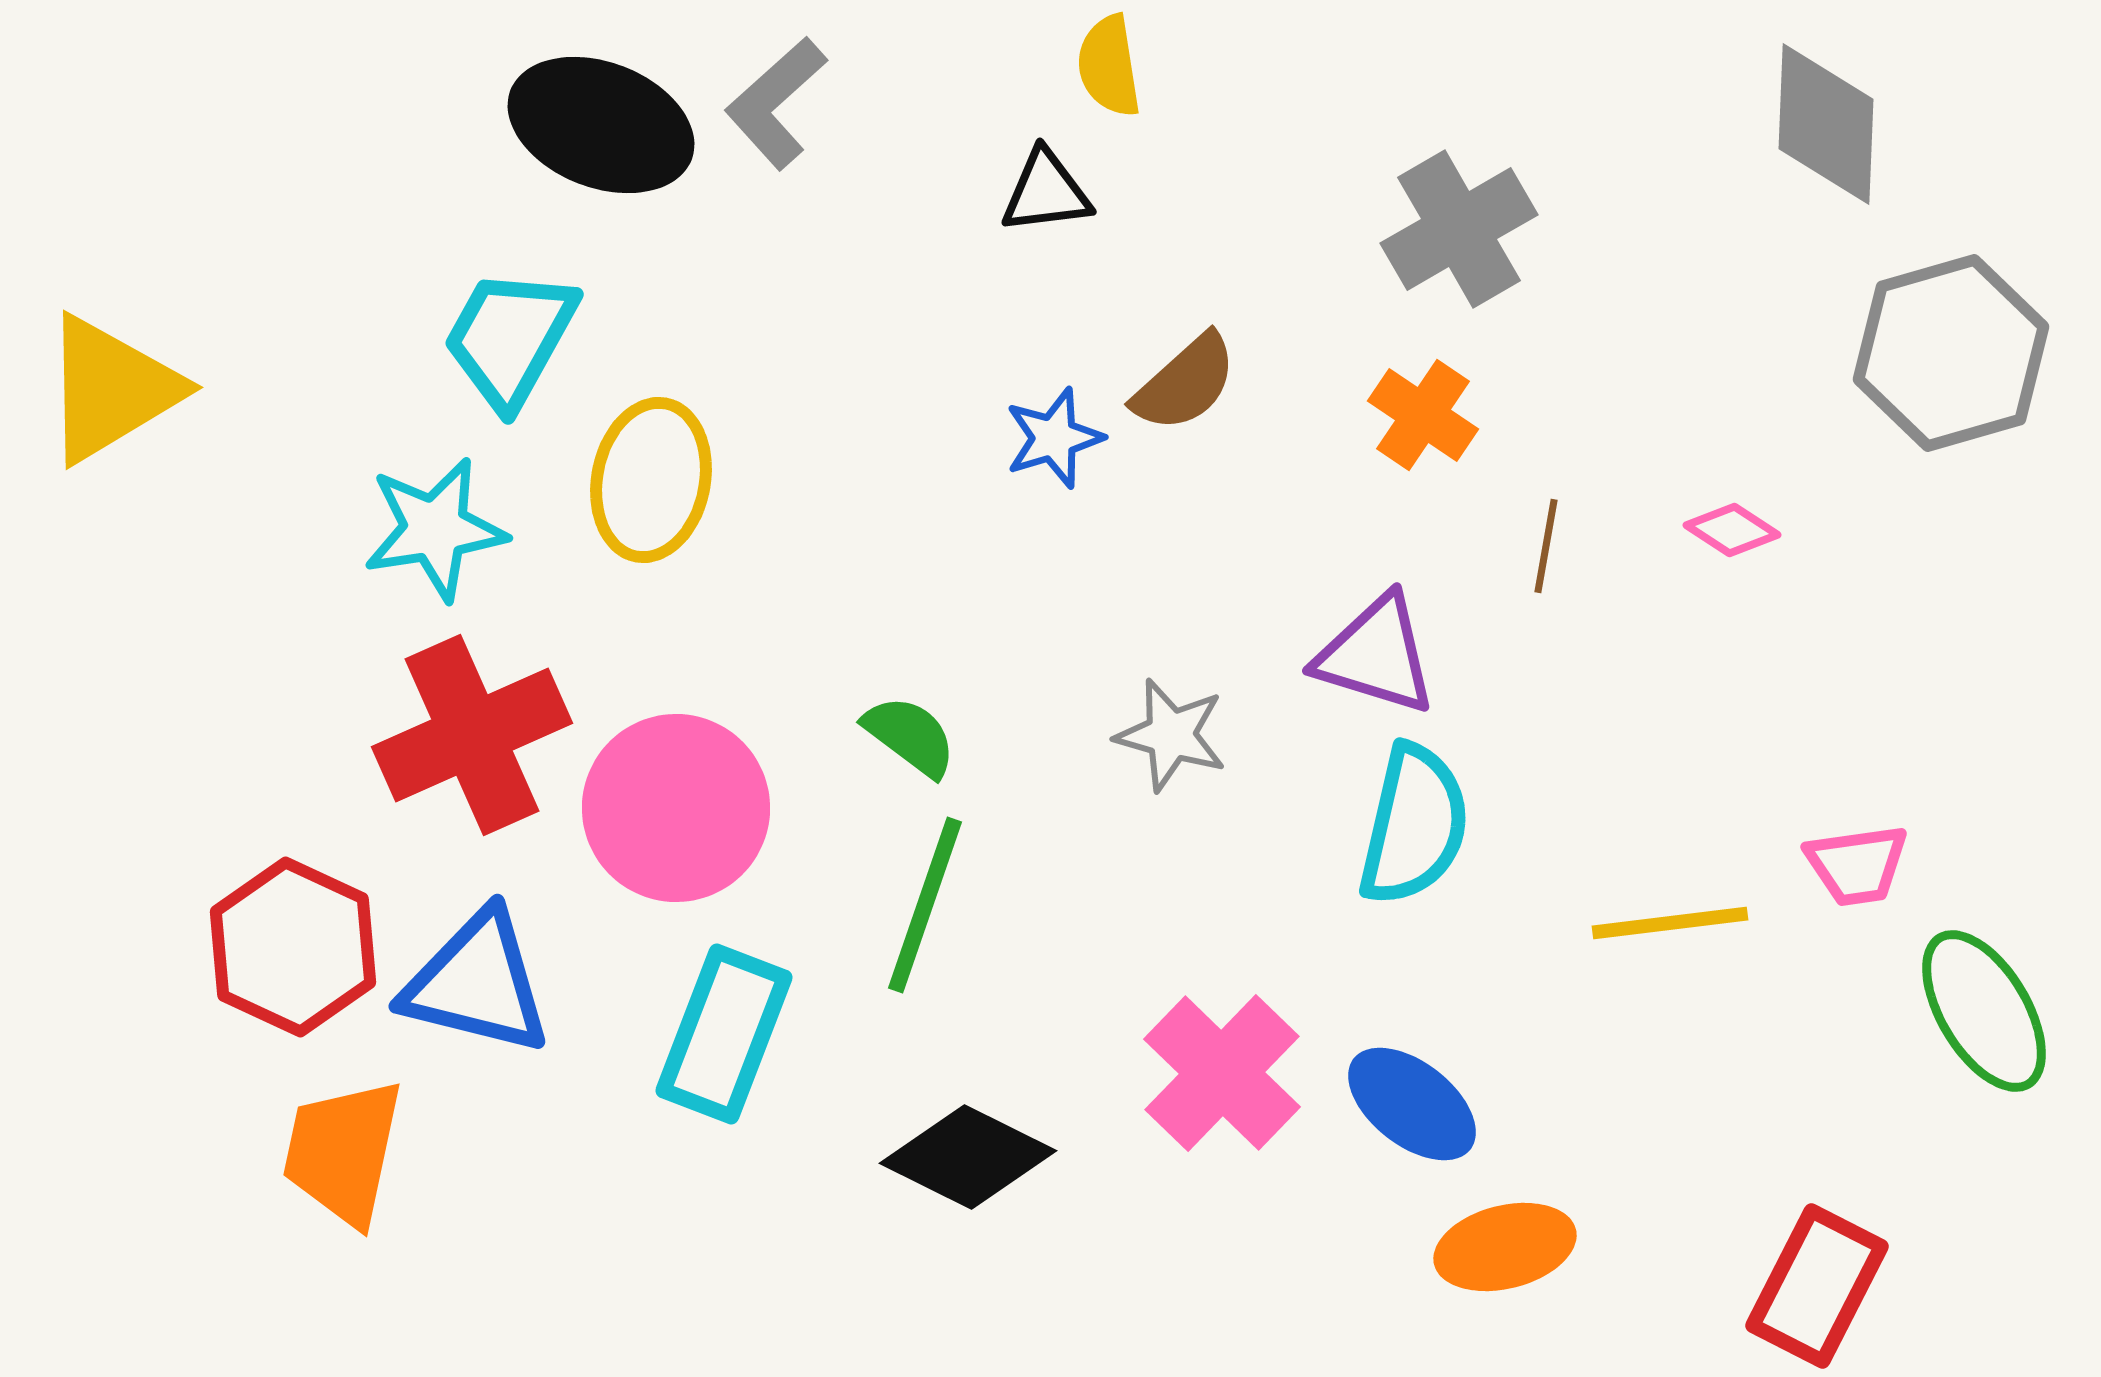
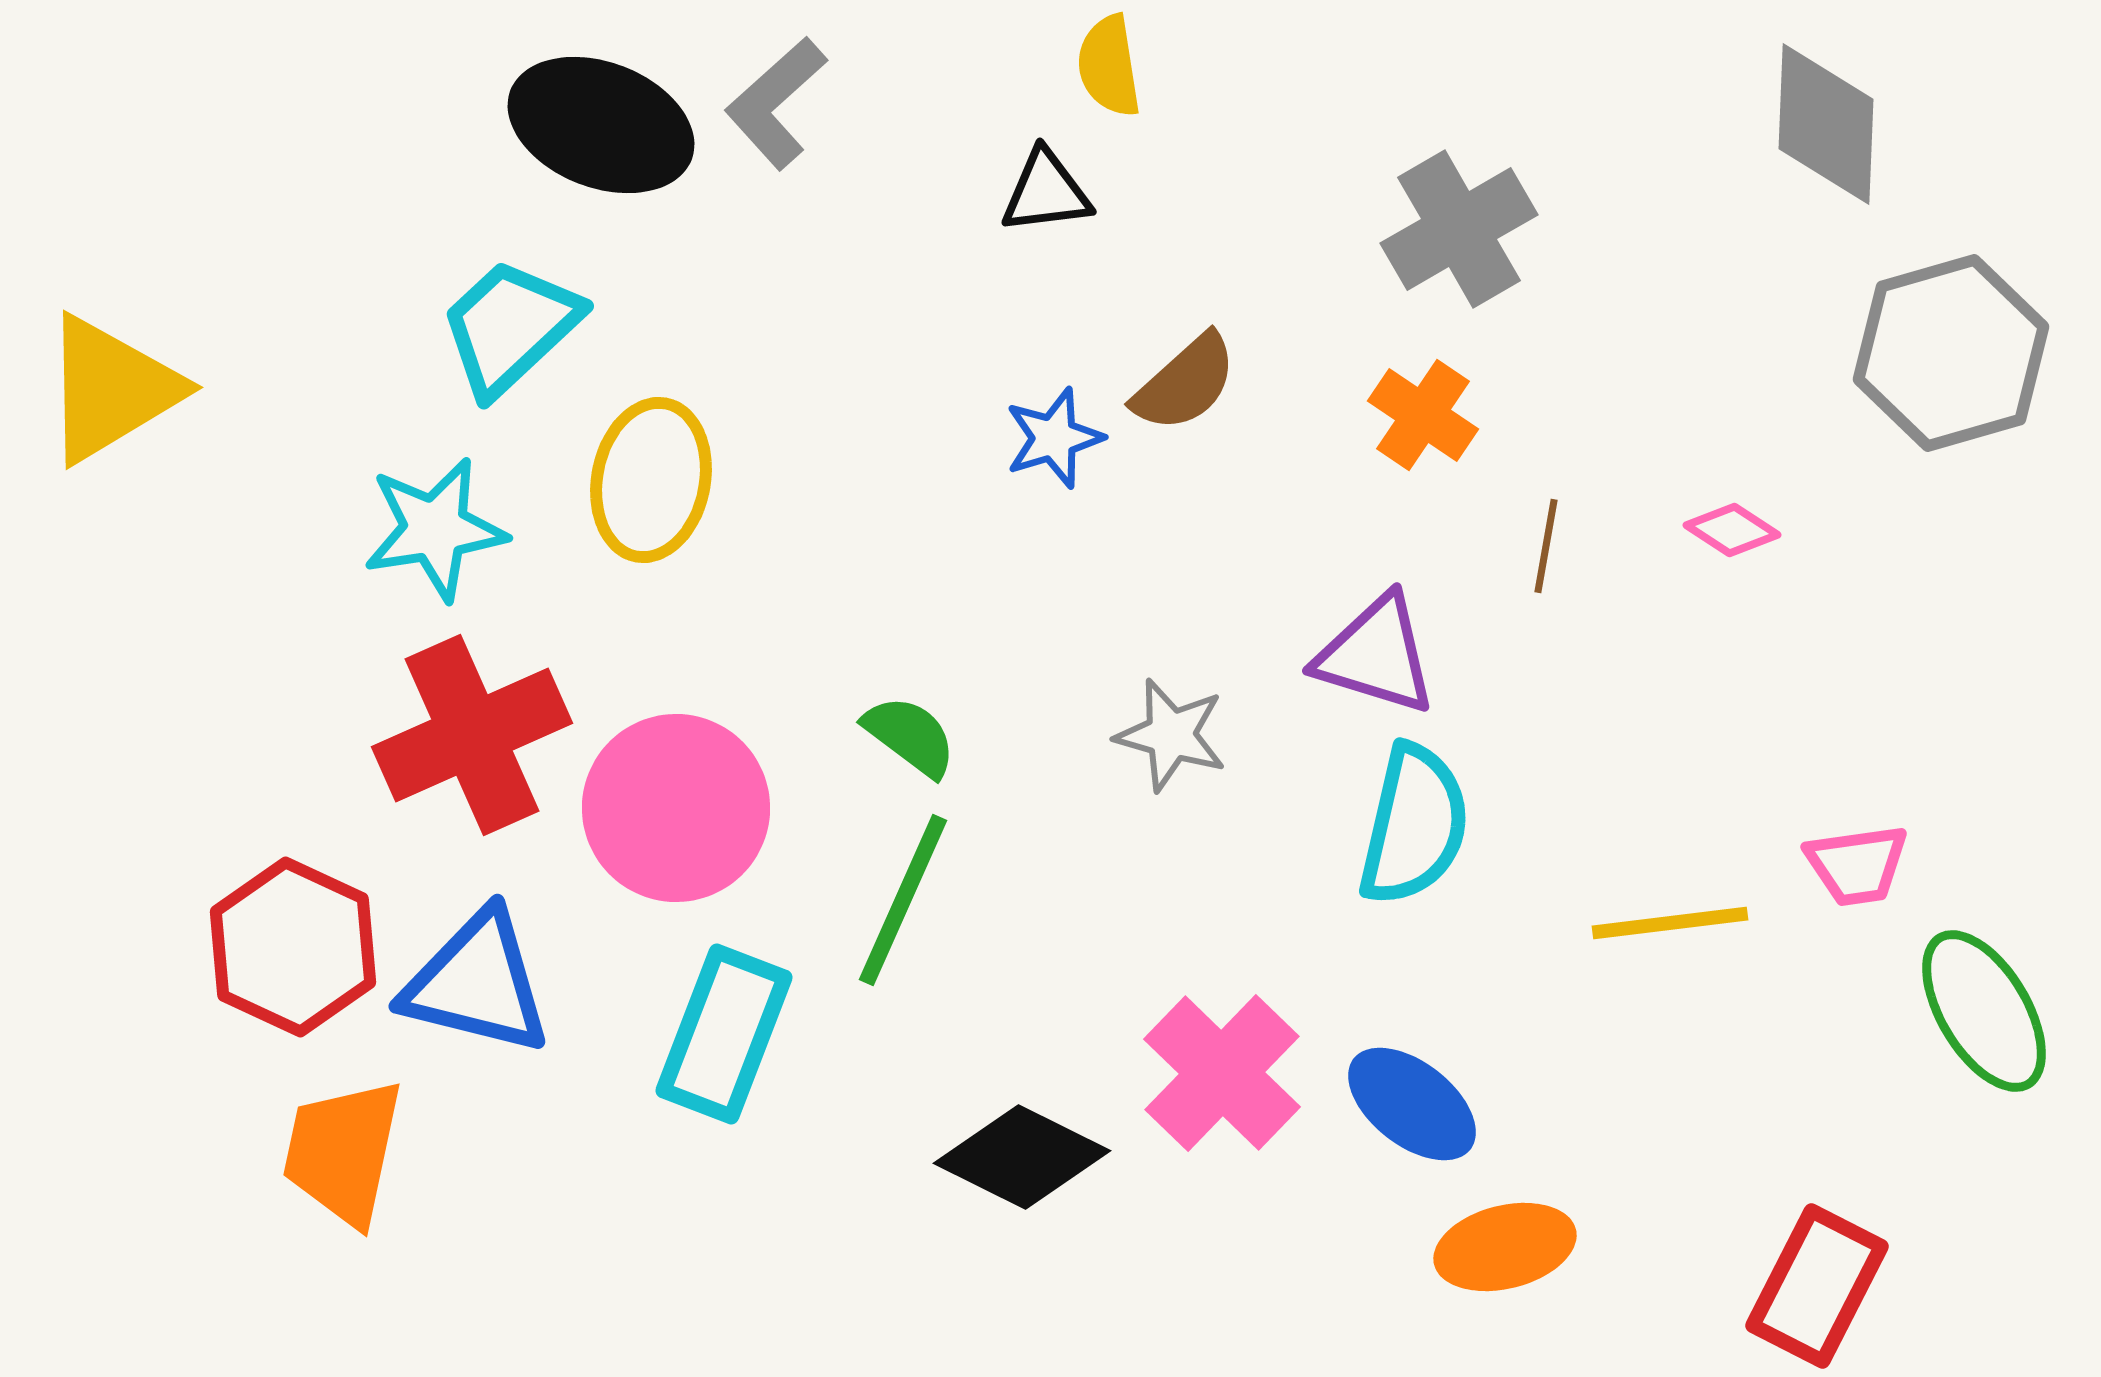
cyan trapezoid: moved 11 px up; rotated 18 degrees clockwise
green line: moved 22 px left, 5 px up; rotated 5 degrees clockwise
black diamond: moved 54 px right
